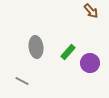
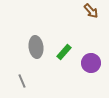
green rectangle: moved 4 px left
purple circle: moved 1 px right
gray line: rotated 40 degrees clockwise
